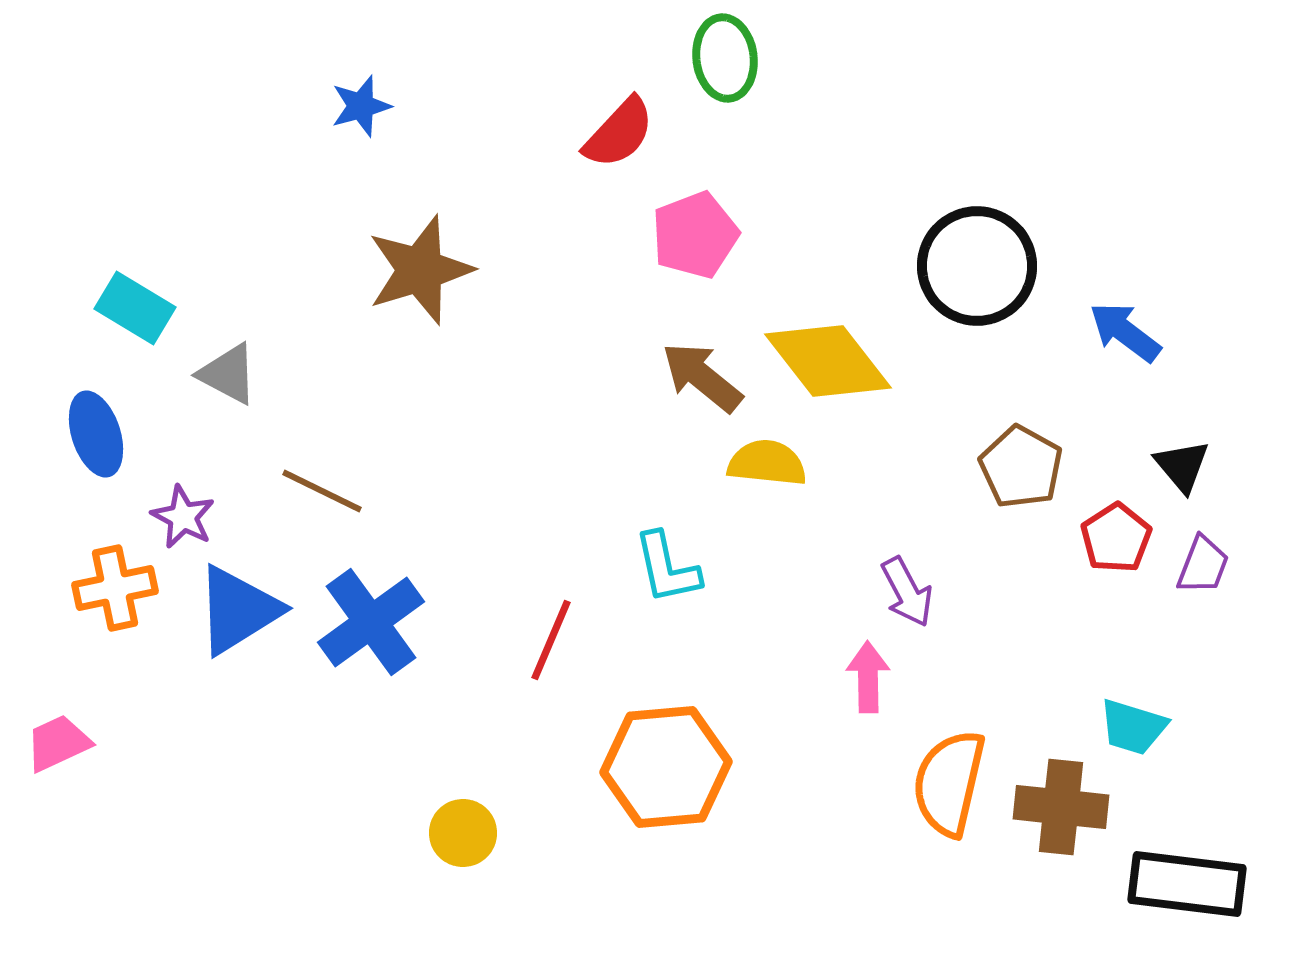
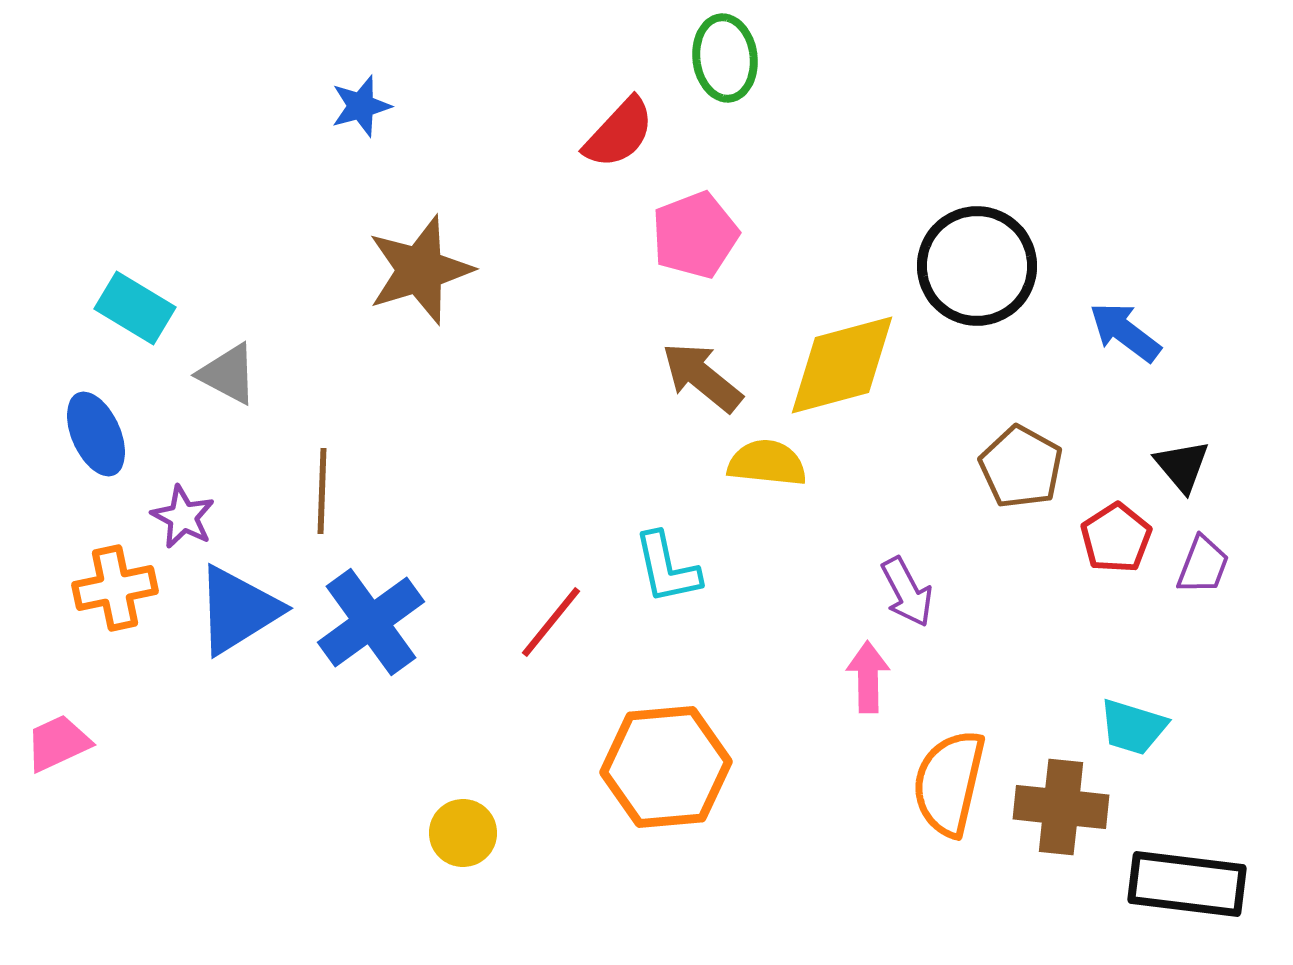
yellow diamond: moved 14 px right, 4 px down; rotated 67 degrees counterclockwise
blue ellipse: rotated 6 degrees counterclockwise
brown line: rotated 66 degrees clockwise
red line: moved 18 px up; rotated 16 degrees clockwise
